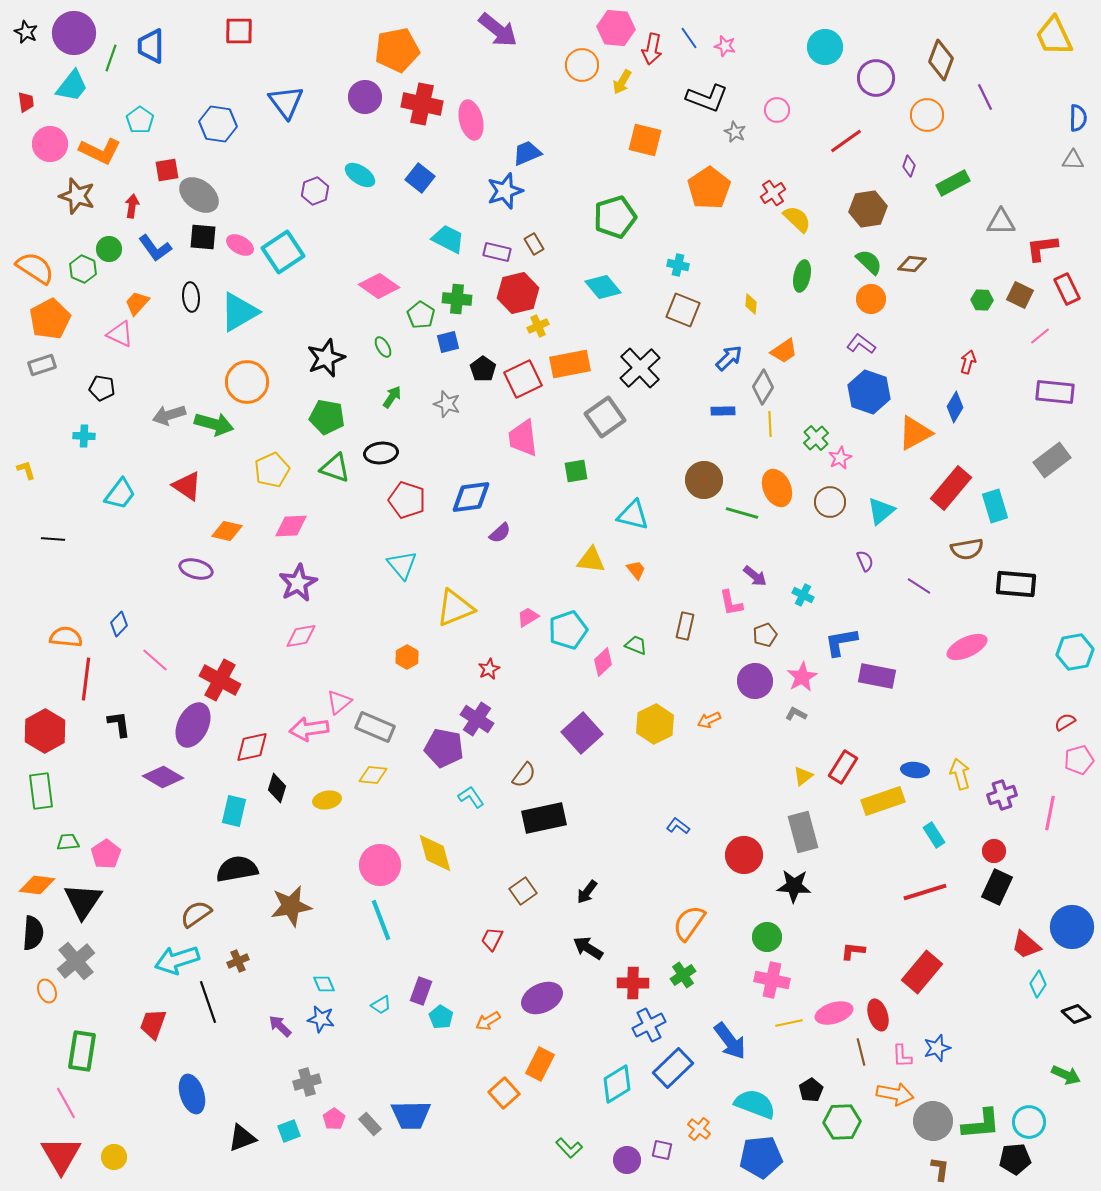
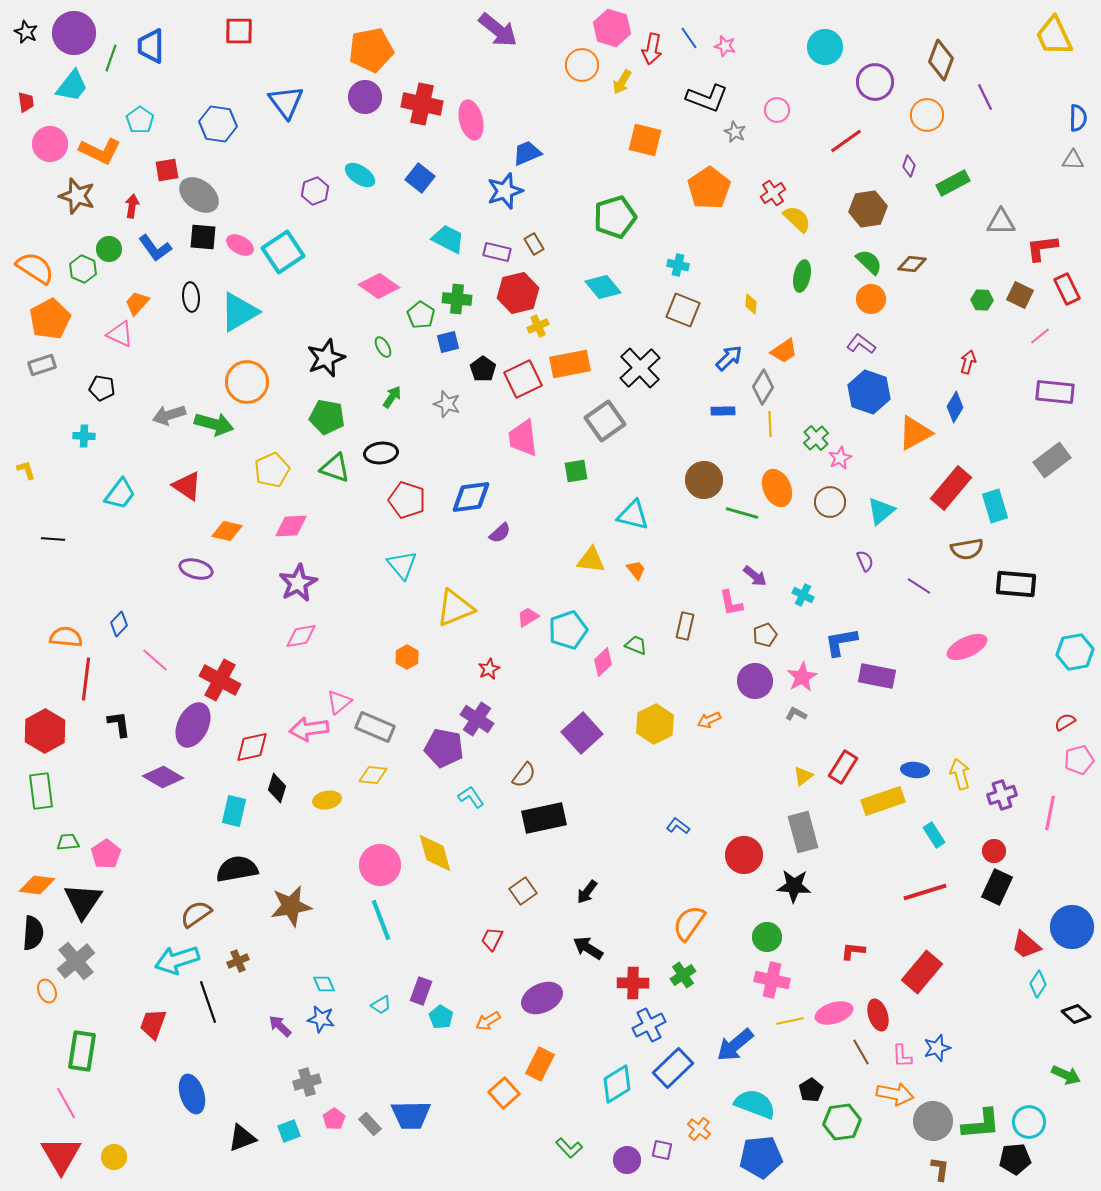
pink hexagon at (616, 28): moved 4 px left; rotated 12 degrees clockwise
orange pentagon at (397, 50): moved 26 px left
purple circle at (876, 78): moved 1 px left, 4 px down
gray square at (605, 417): moved 4 px down
yellow line at (789, 1023): moved 1 px right, 2 px up
blue arrow at (730, 1041): moved 5 px right, 4 px down; rotated 87 degrees clockwise
brown line at (861, 1052): rotated 16 degrees counterclockwise
green hexagon at (842, 1122): rotated 6 degrees counterclockwise
